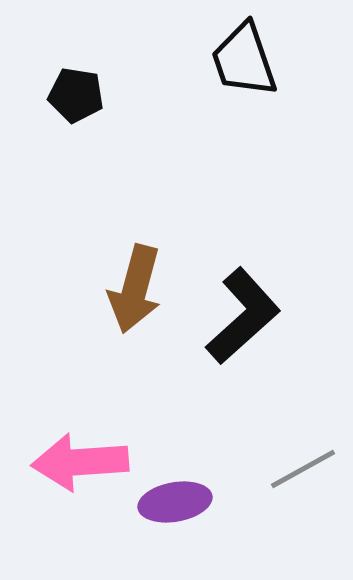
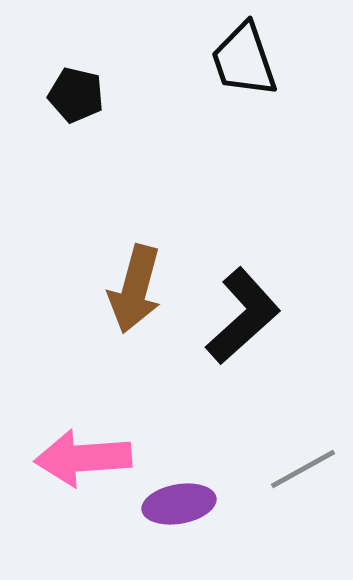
black pentagon: rotated 4 degrees clockwise
pink arrow: moved 3 px right, 4 px up
purple ellipse: moved 4 px right, 2 px down
